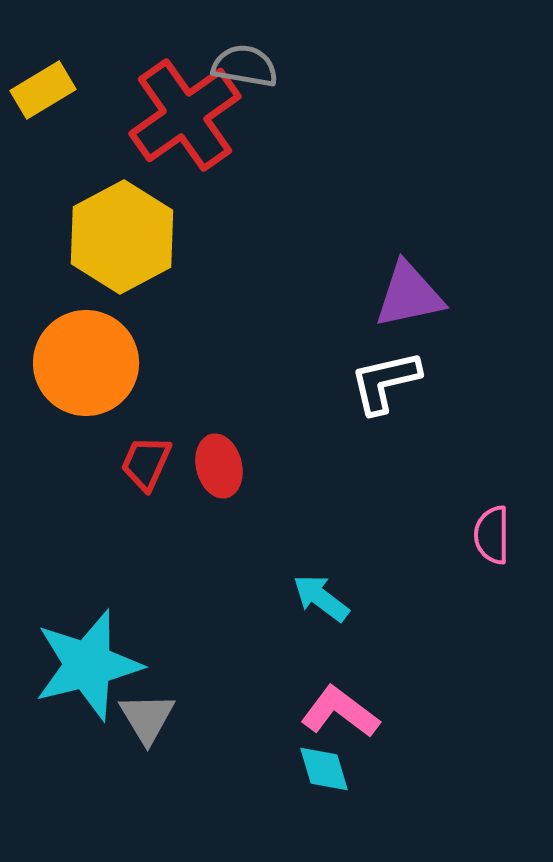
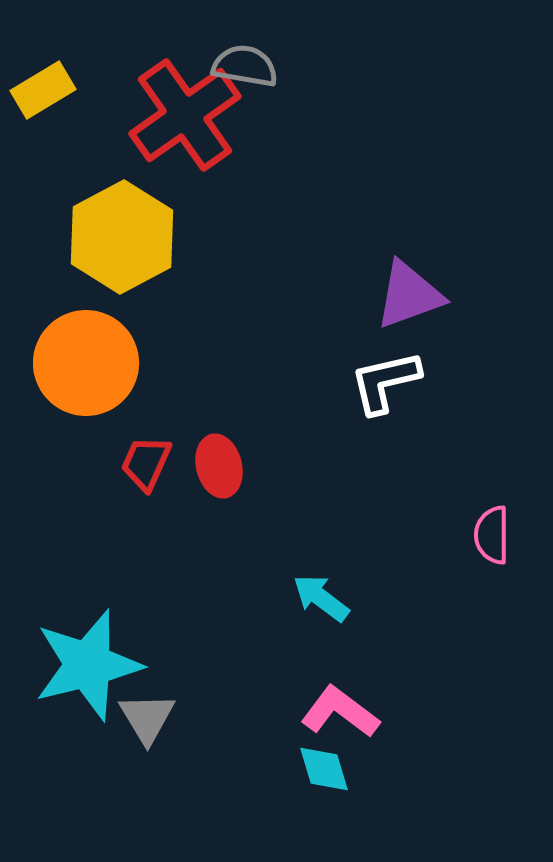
purple triangle: rotated 8 degrees counterclockwise
